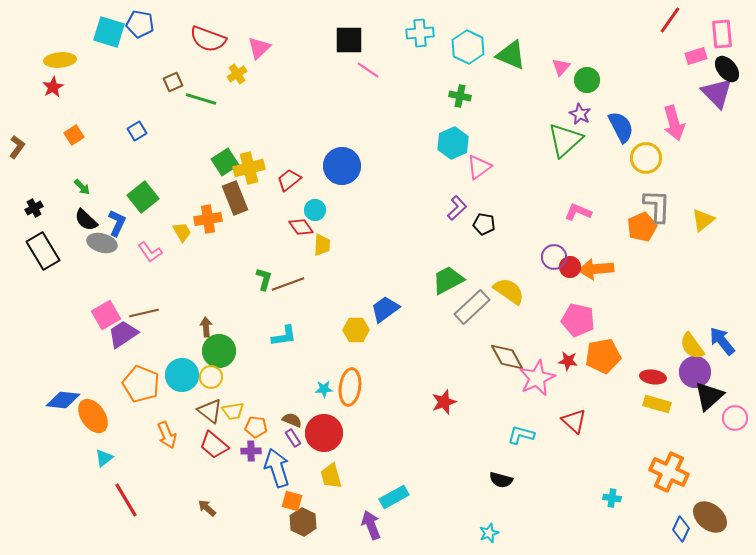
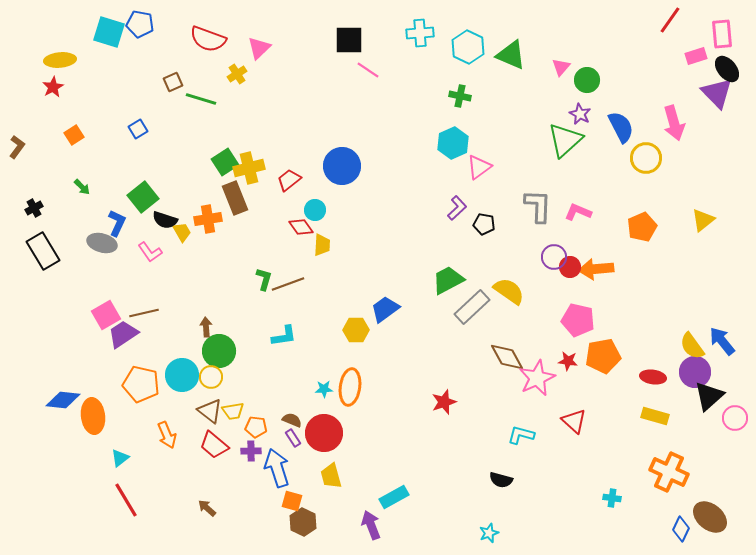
blue square at (137, 131): moved 1 px right, 2 px up
gray L-shape at (657, 206): moved 119 px left
black semicircle at (86, 220): moved 79 px right; rotated 25 degrees counterclockwise
orange pentagon at (141, 384): rotated 9 degrees counterclockwise
yellow rectangle at (657, 404): moved 2 px left, 12 px down
orange ellipse at (93, 416): rotated 28 degrees clockwise
cyan triangle at (104, 458): moved 16 px right
